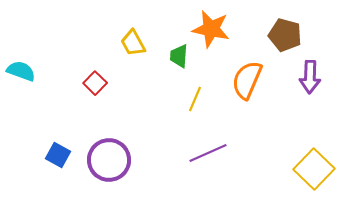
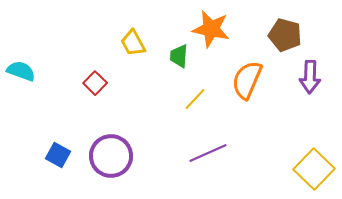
yellow line: rotated 20 degrees clockwise
purple circle: moved 2 px right, 4 px up
